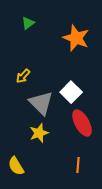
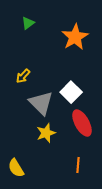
orange star: moved 1 px left, 1 px up; rotated 20 degrees clockwise
yellow star: moved 7 px right
yellow semicircle: moved 2 px down
